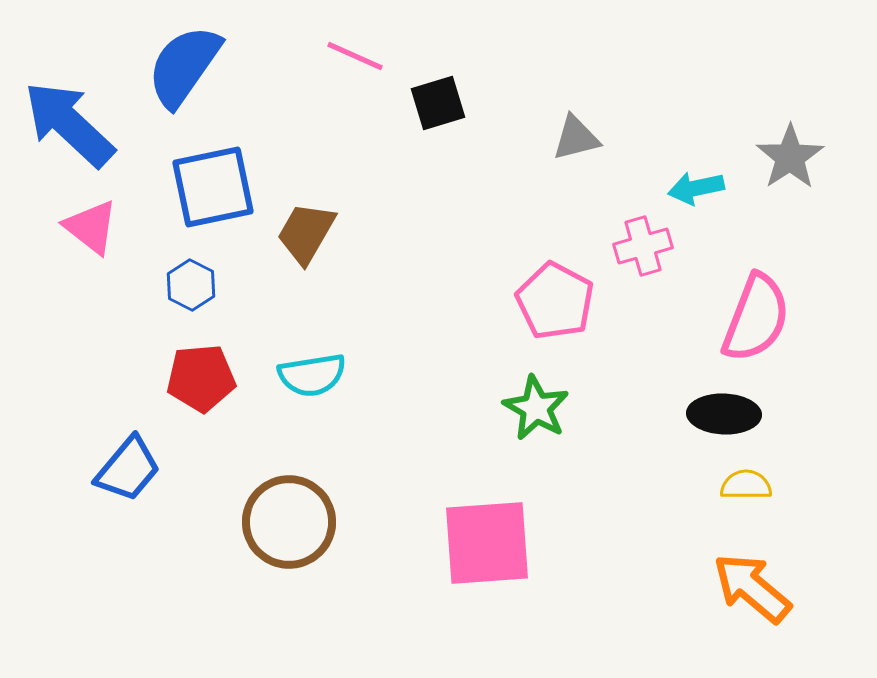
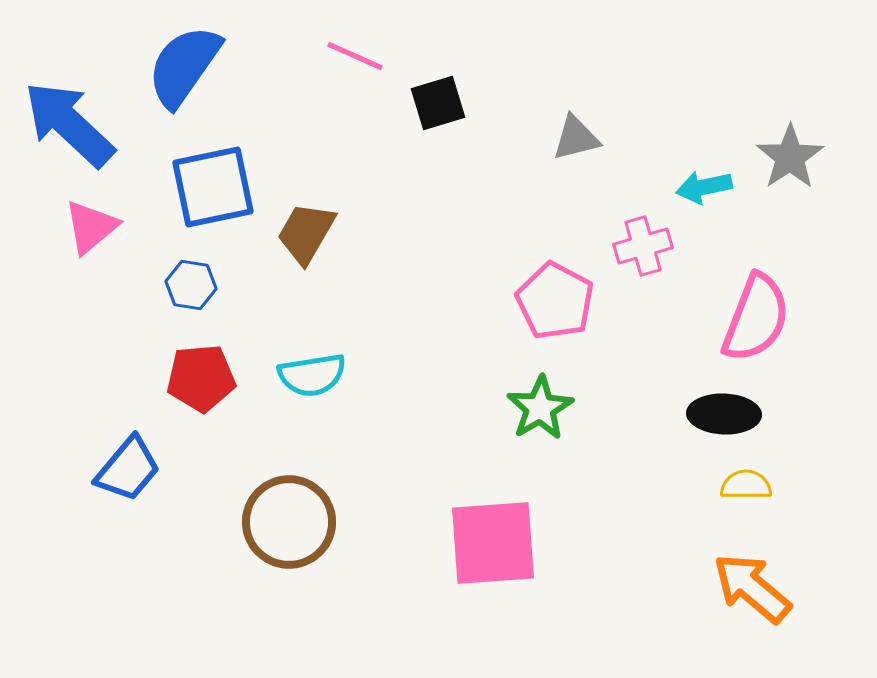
cyan arrow: moved 8 px right, 1 px up
pink triangle: rotated 42 degrees clockwise
blue hexagon: rotated 18 degrees counterclockwise
green star: moved 4 px right; rotated 12 degrees clockwise
pink square: moved 6 px right
